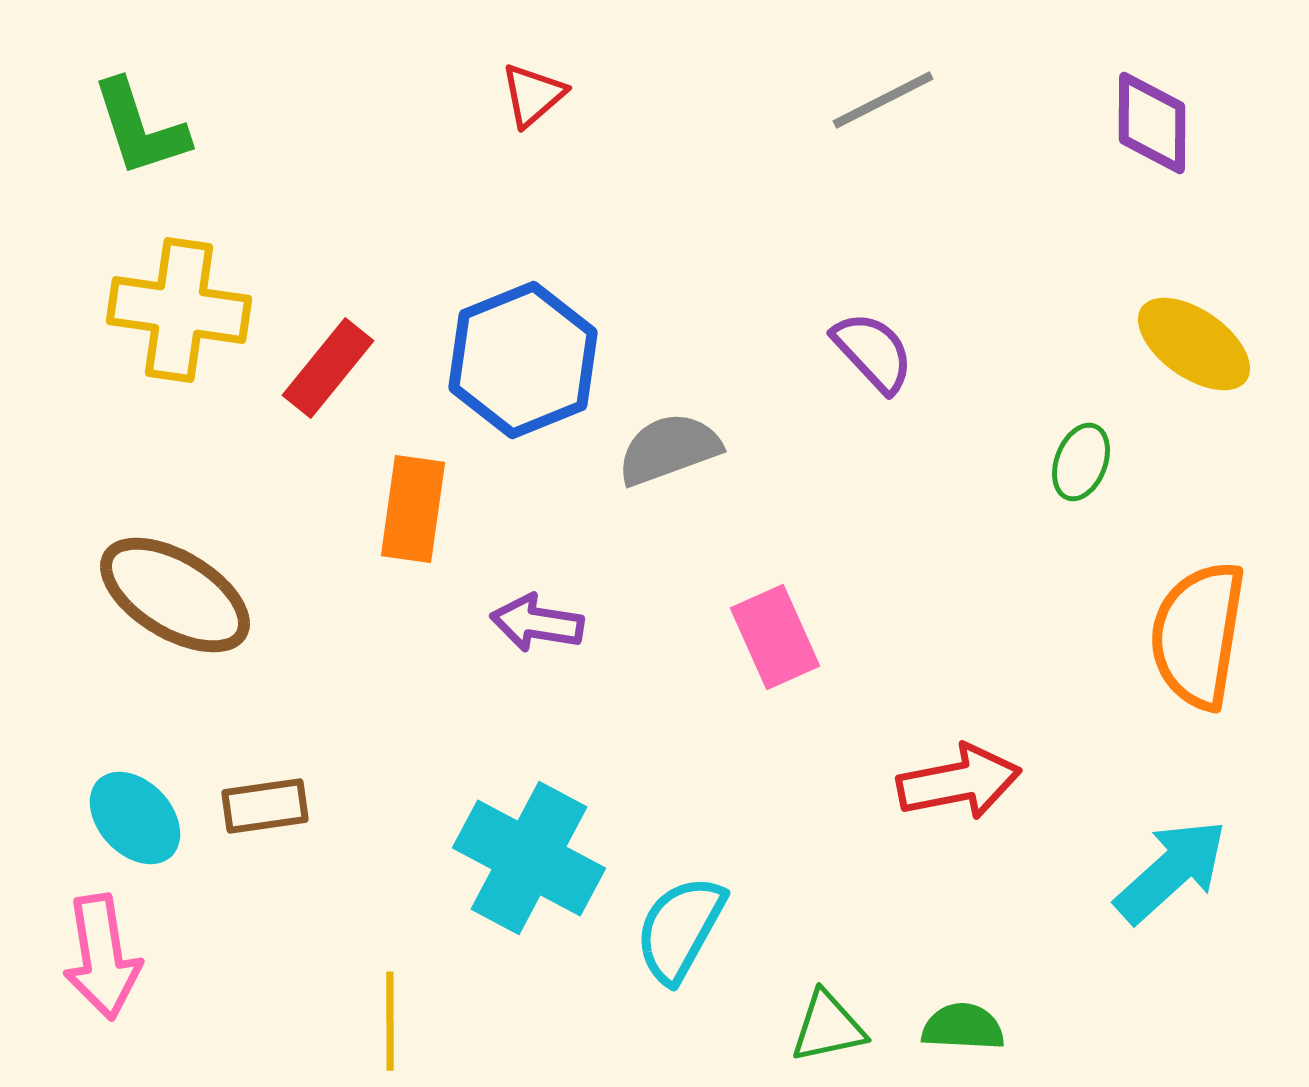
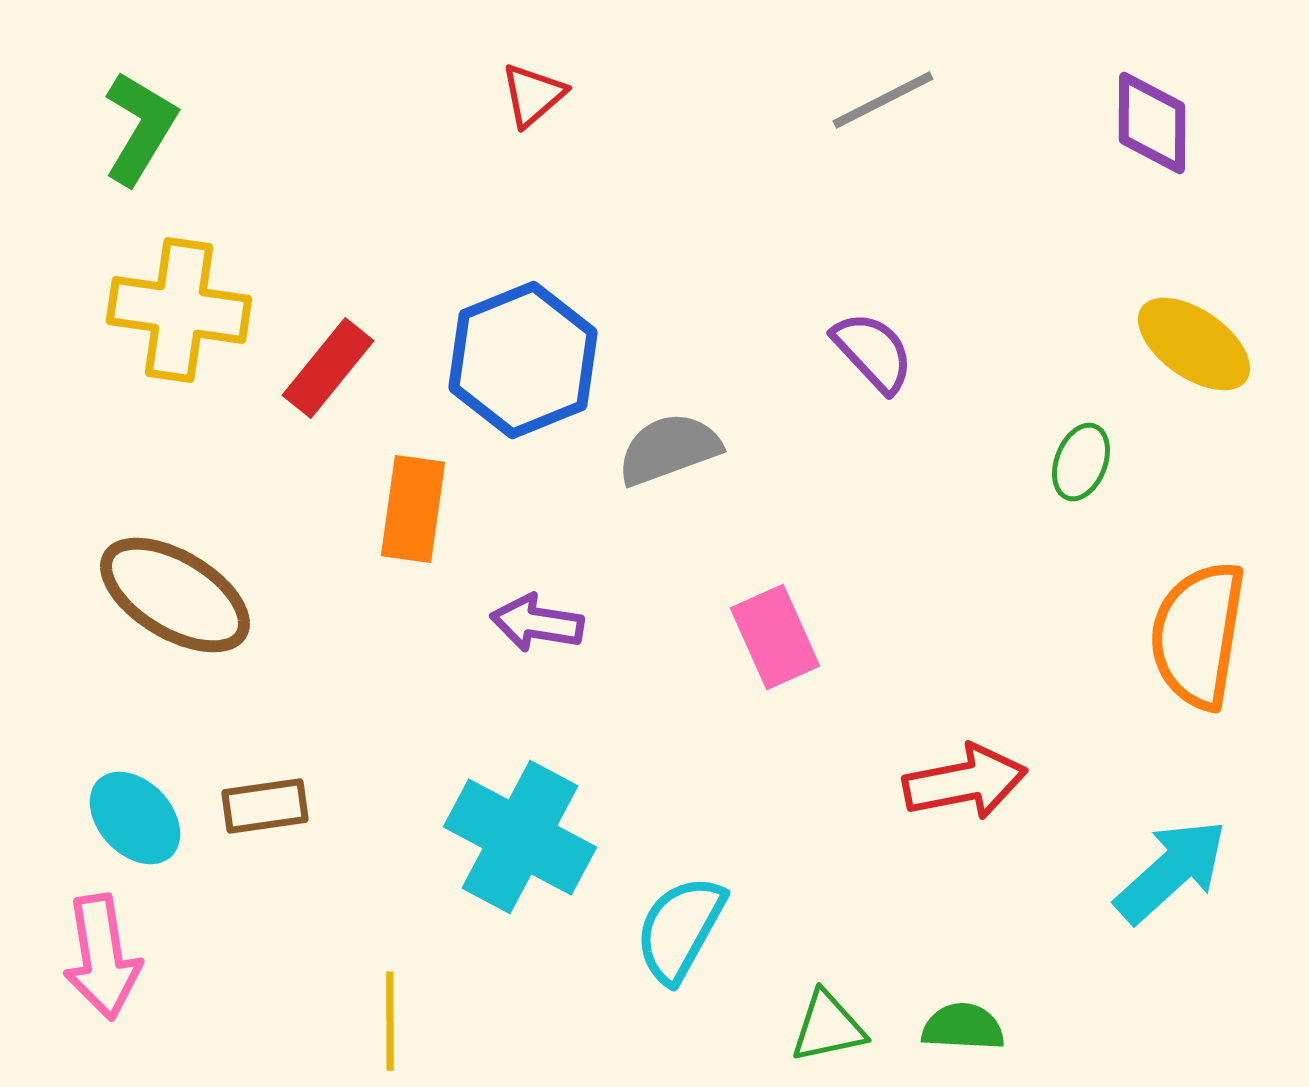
green L-shape: rotated 131 degrees counterclockwise
red arrow: moved 6 px right
cyan cross: moved 9 px left, 21 px up
